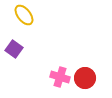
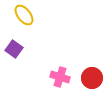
red circle: moved 7 px right
